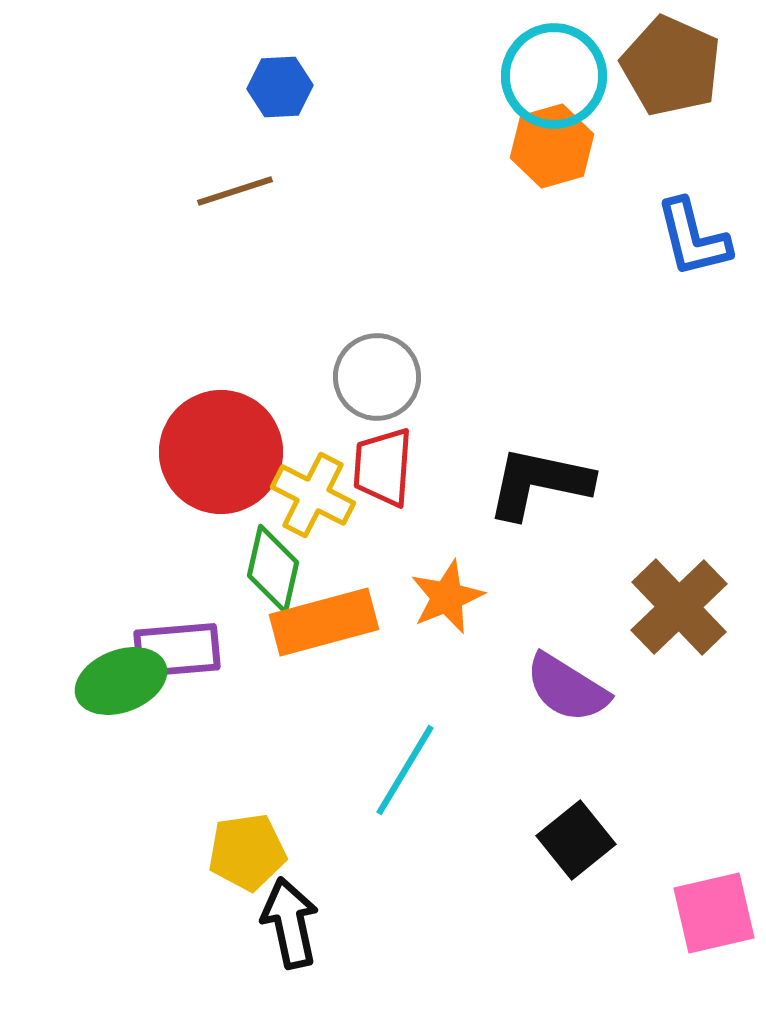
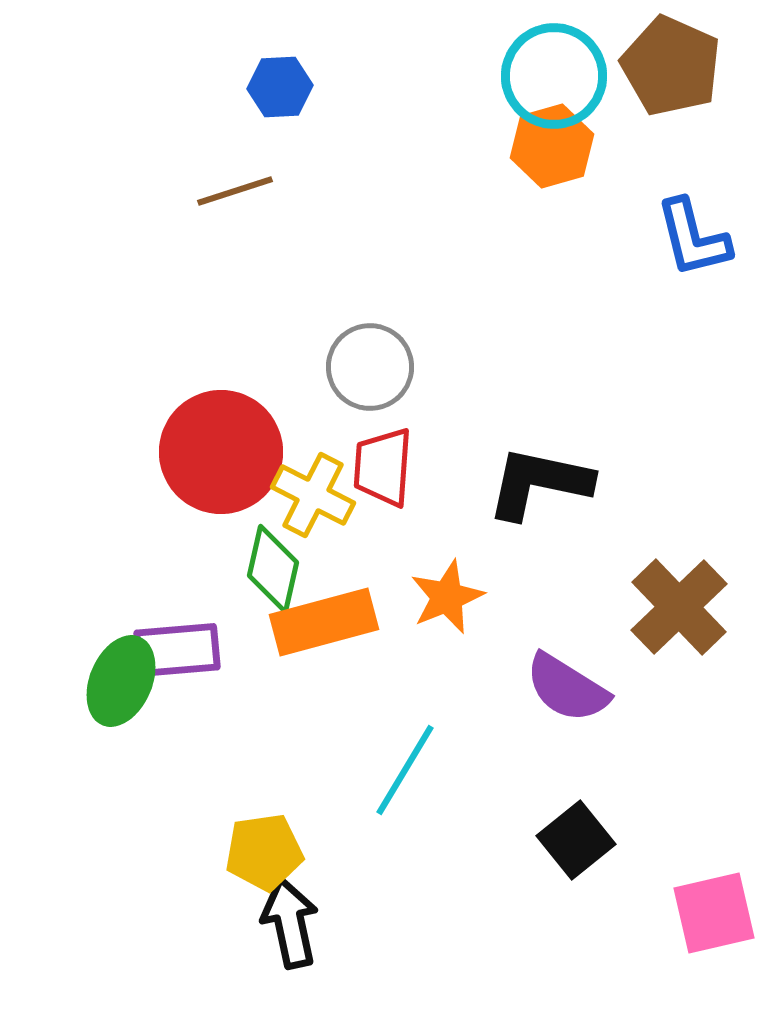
gray circle: moved 7 px left, 10 px up
green ellipse: rotated 46 degrees counterclockwise
yellow pentagon: moved 17 px right
